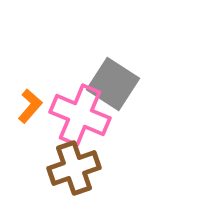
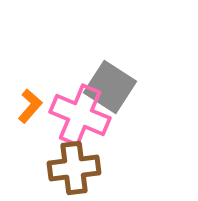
gray square: moved 3 px left, 3 px down
brown cross: rotated 12 degrees clockwise
